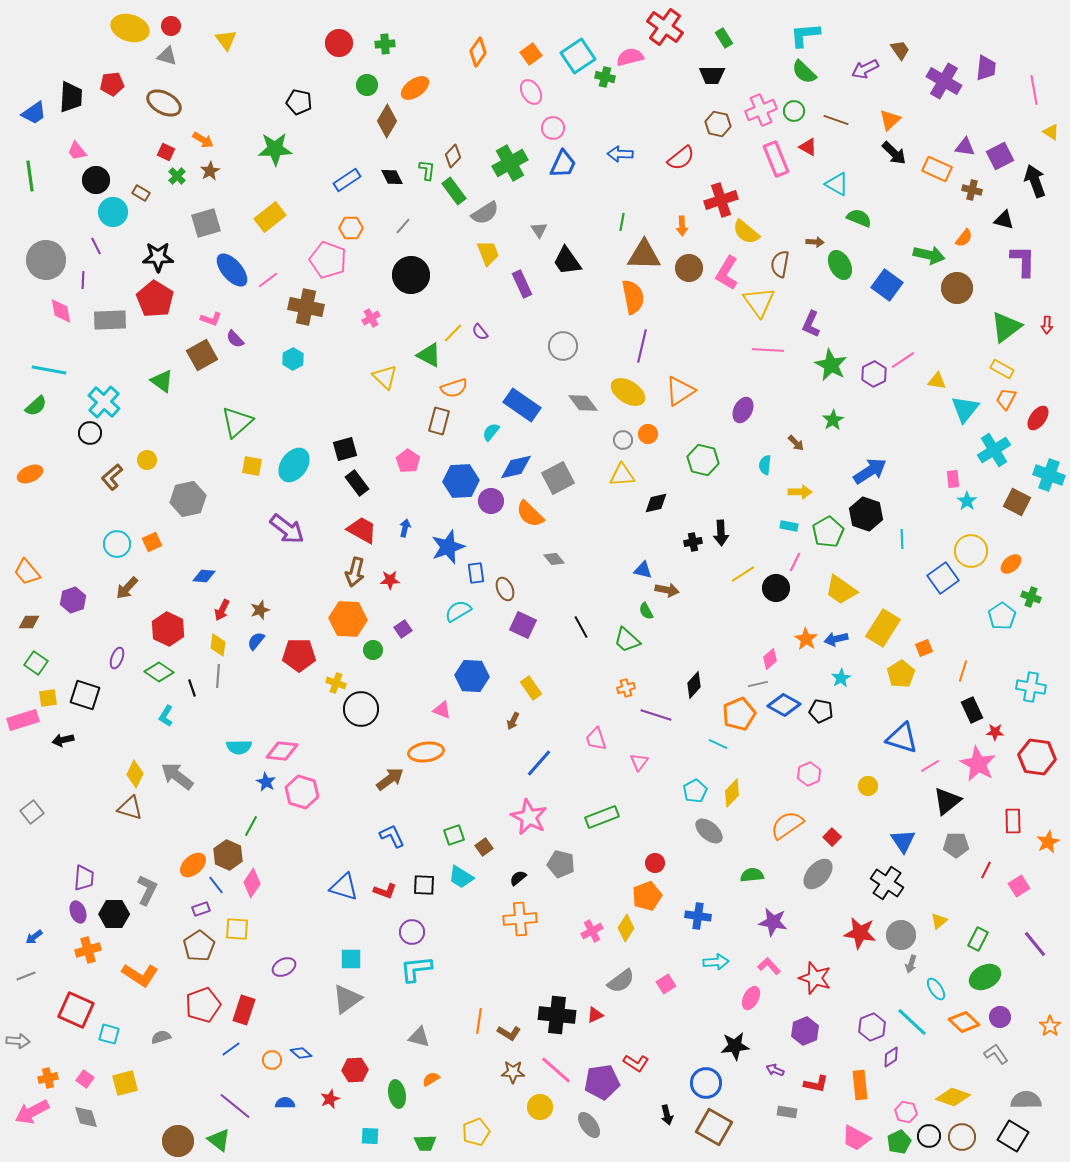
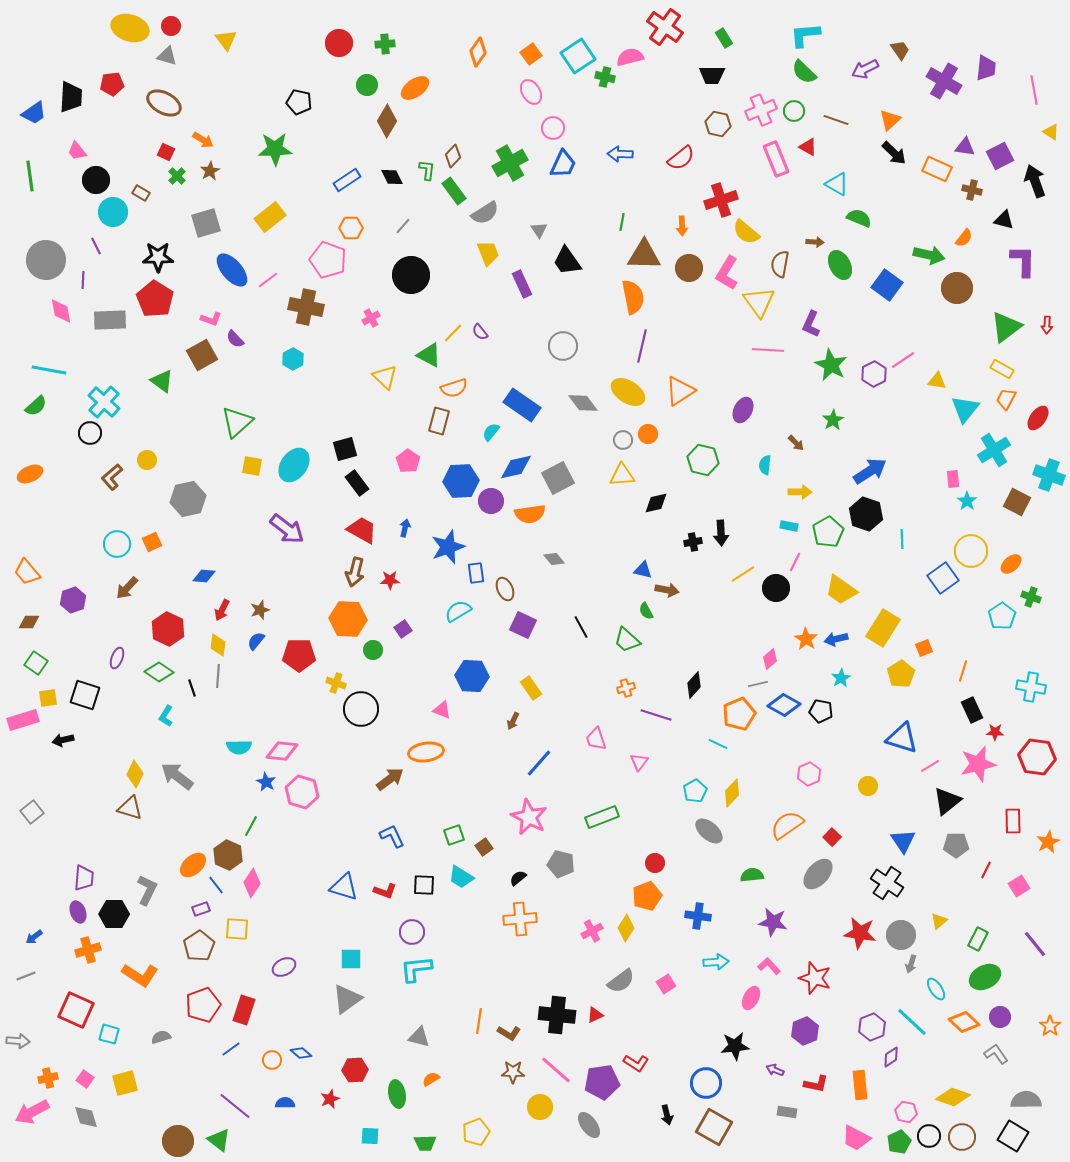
orange semicircle at (530, 514): rotated 52 degrees counterclockwise
pink star at (978, 764): rotated 30 degrees clockwise
